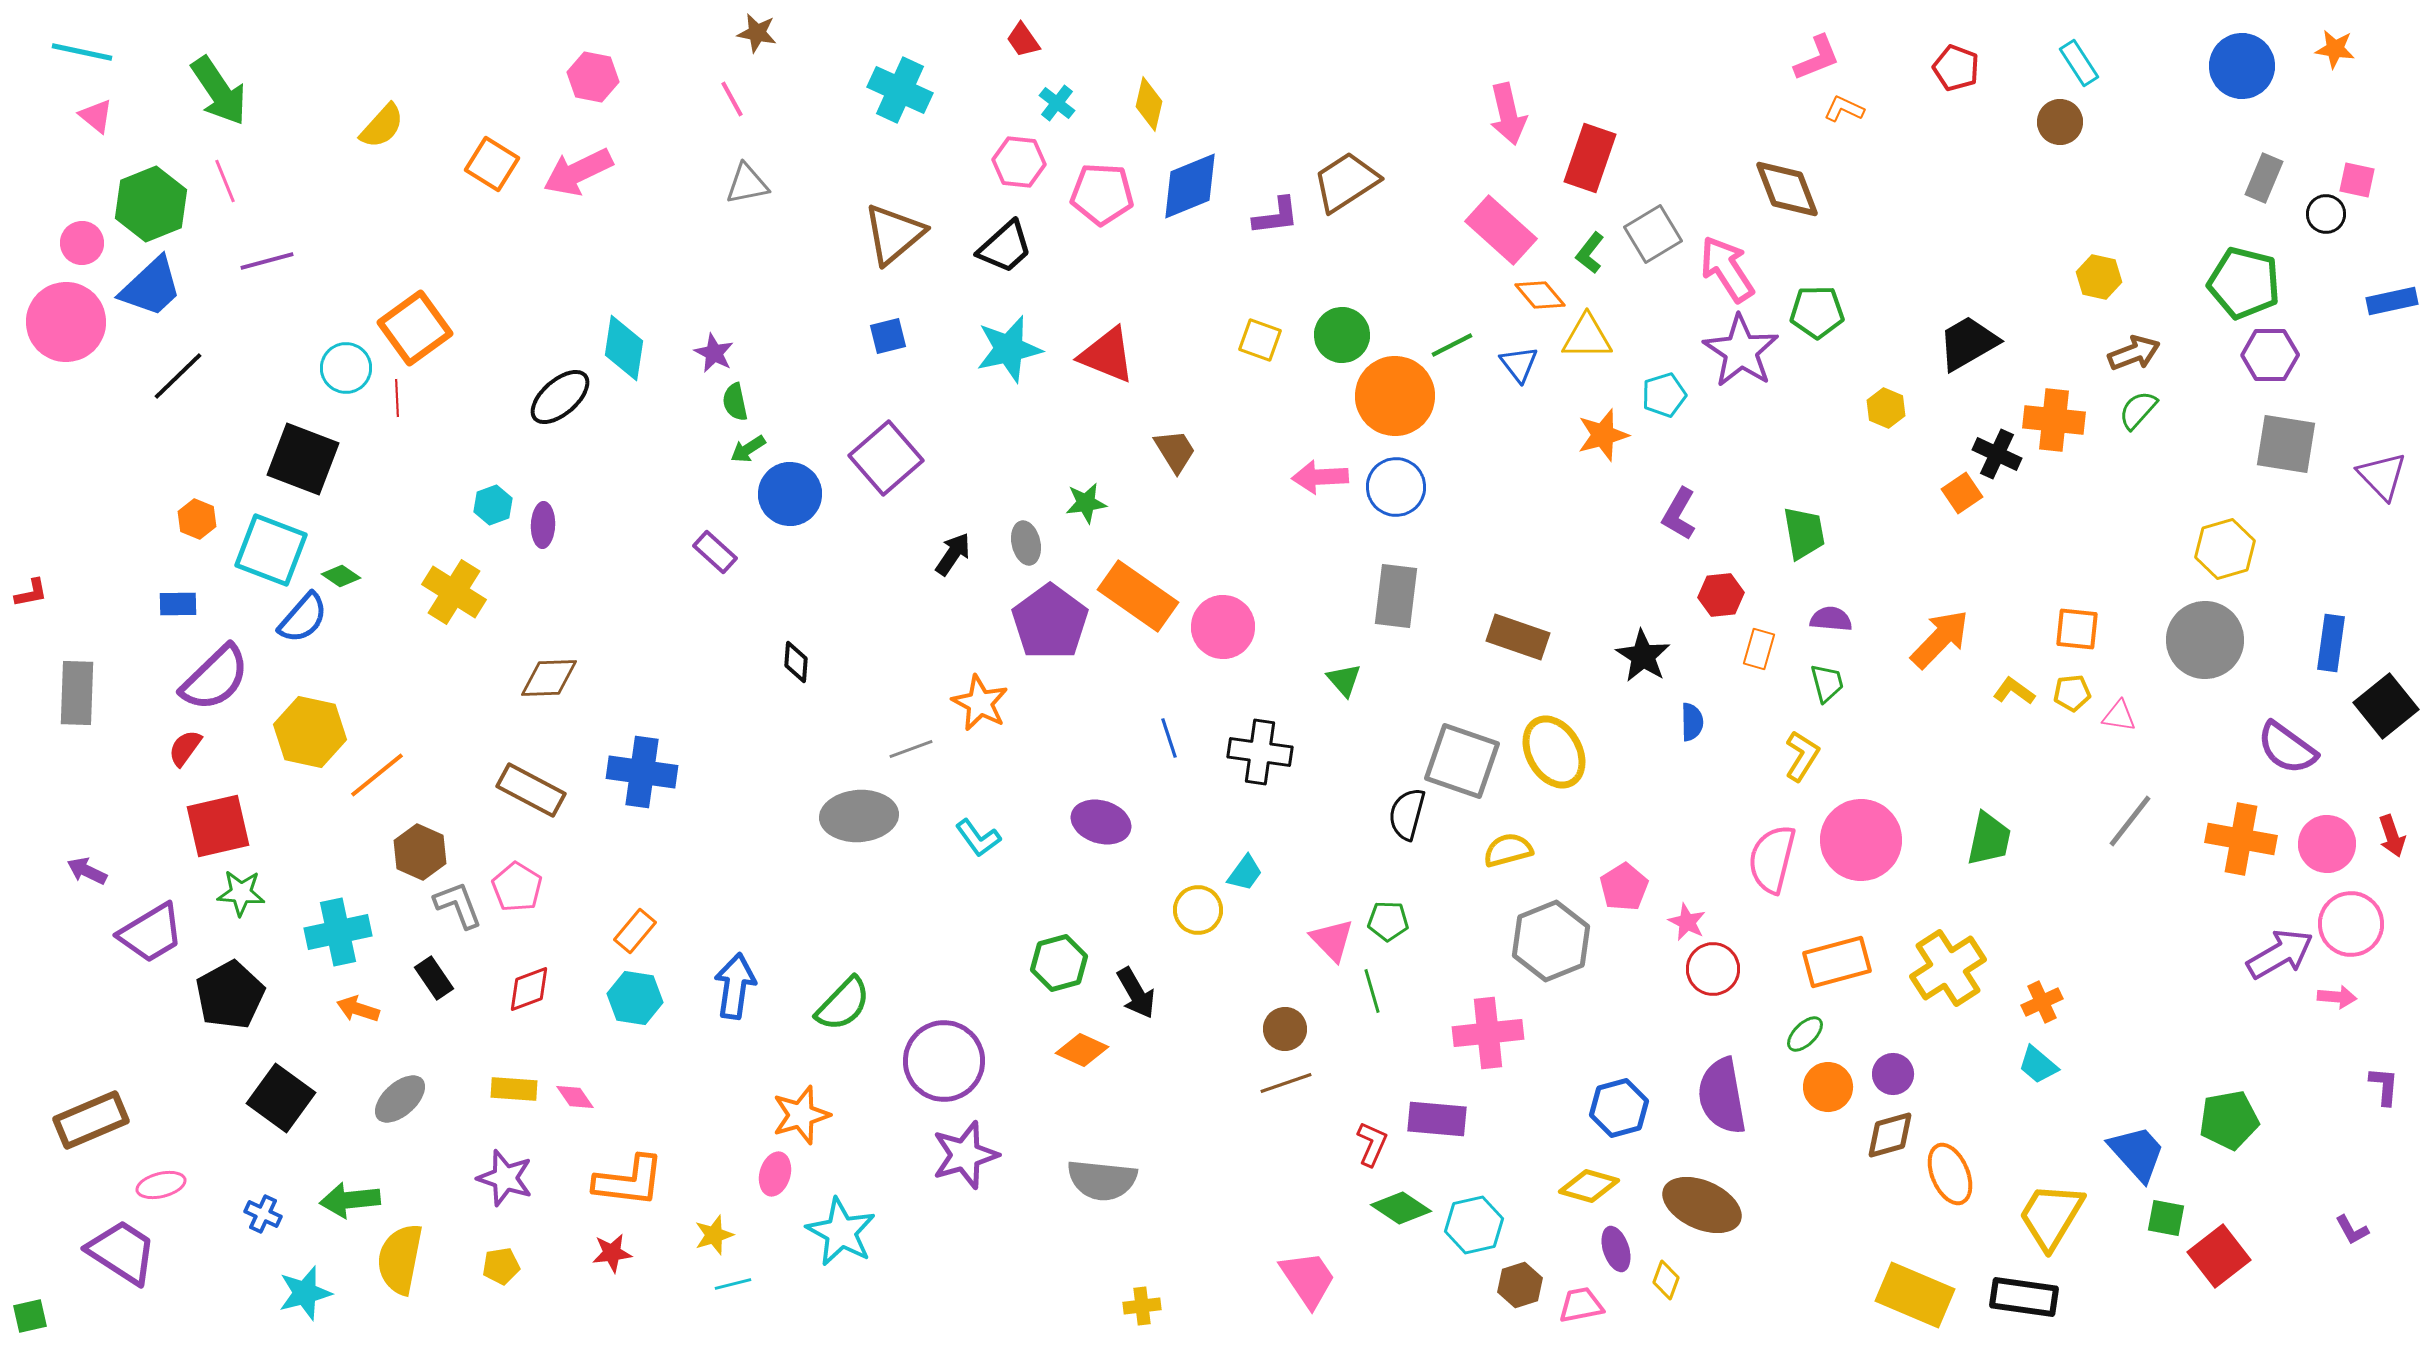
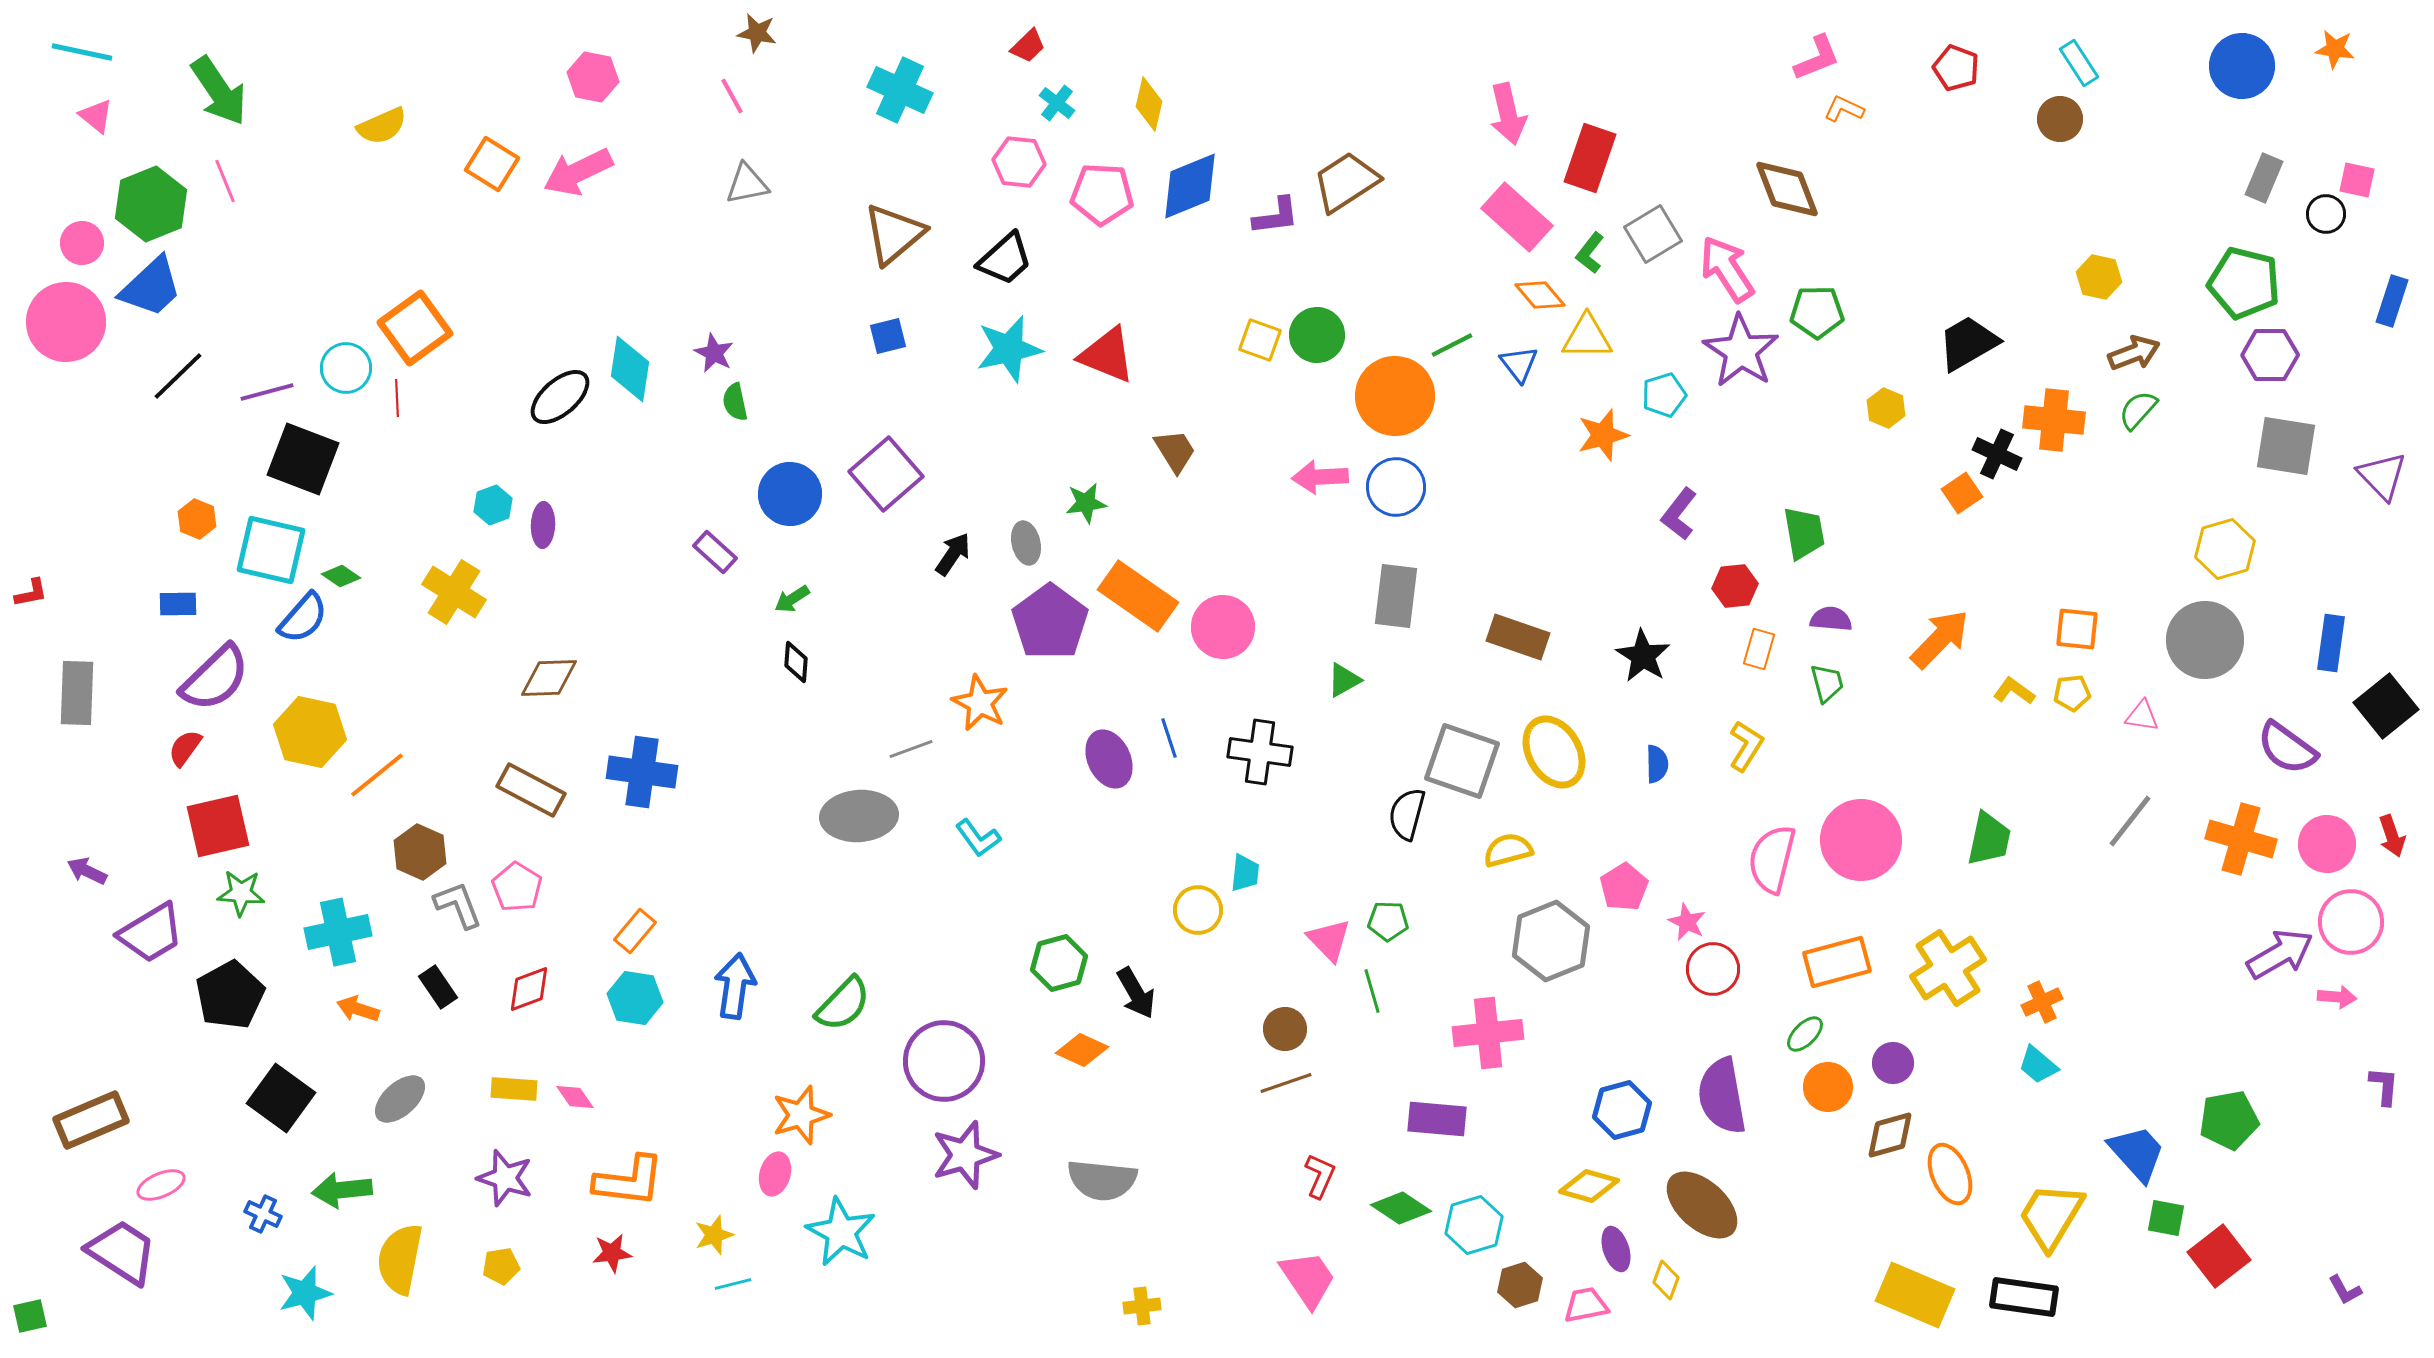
red trapezoid at (1023, 40): moved 5 px right, 6 px down; rotated 99 degrees counterclockwise
pink line at (732, 99): moved 3 px up
brown circle at (2060, 122): moved 3 px up
yellow semicircle at (382, 126): rotated 24 degrees clockwise
pink rectangle at (1501, 230): moved 16 px right, 13 px up
black trapezoid at (1005, 247): moved 12 px down
purple line at (267, 261): moved 131 px down
blue rectangle at (2392, 301): rotated 60 degrees counterclockwise
green circle at (1342, 335): moved 25 px left
cyan diamond at (624, 348): moved 6 px right, 21 px down
gray square at (2286, 444): moved 2 px down
green arrow at (748, 449): moved 44 px right, 150 px down
purple square at (886, 458): moved 16 px down
purple L-shape at (1679, 514): rotated 8 degrees clockwise
cyan square at (271, 550): rotated 8 degrees counterclockwise
red hexagon at (1721, 595): moved 14 px right, 9 px up
green triangle at (1344, 680): rotated 42 degrees clockwise
pink triangle at (2119, 716): moved 23 px right
blue semicircle at (1692, 722): moved 35 px left, 42 px down
yellow L-shape at (1802, 756): moved 56 px left, 10 px up
purple ellipse at (1101, 822): moved 8 px right, 63 px up; rotated 48 degrees clockwise
orange cross at (2241, 839): rotated 6 degrees clockwise
cyan trapezoid at (1245, 873): rotated 30 degrees counterclockwise
pink circle at (2351, 924): moved 2 px up
pink triangle at (1332, 940): moved 3 px left
black rectangle at (434, 978): moved 4 px right, 9 px down
purple circle at (1893, 1074): moved 11 px up
blue hexagon at (1619, 1108): moved 3 px right, 2 px down
red L-shape at (1372, 1144): moved 52 px left, 32 px down
pink ellipse at (161, 1185): rotated 9 degrees counterclockwise
green arrow at (350, 1200): moved 8 px left, 10 px up
brown ellipse at (1702, 1205): rotated 18 degrees clockwise
cyan hexagon at (1474, 1225): rotated 4 degrees counterclockwise
purple L-shape at (2352, 1230): moved 7 px left, 60 px down
pink trapezoid at (1581, 1305): moved 5 px right
